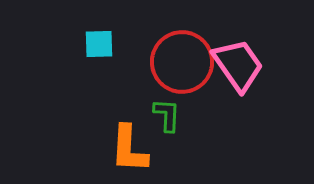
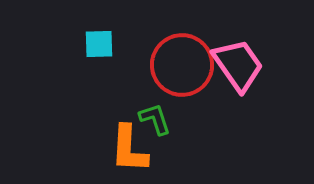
red circle: moved 3 px down
green L-shape: moved 12 px left, 4 px down; rotated 21 degrees counterclockwise
